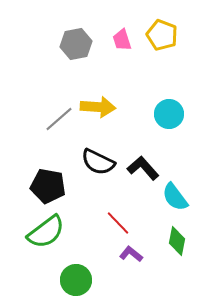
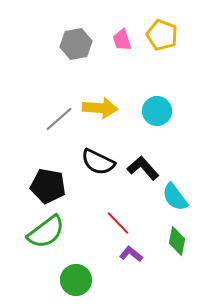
yellow arrow: moved 2 px right, 1 px down
cyan circle: moved 12 px left, 3 px up
